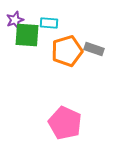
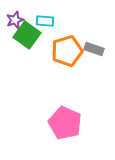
cyan rectangle: moved 4 px left, 2 px up
green square: rotated 32 degrees clockwise
